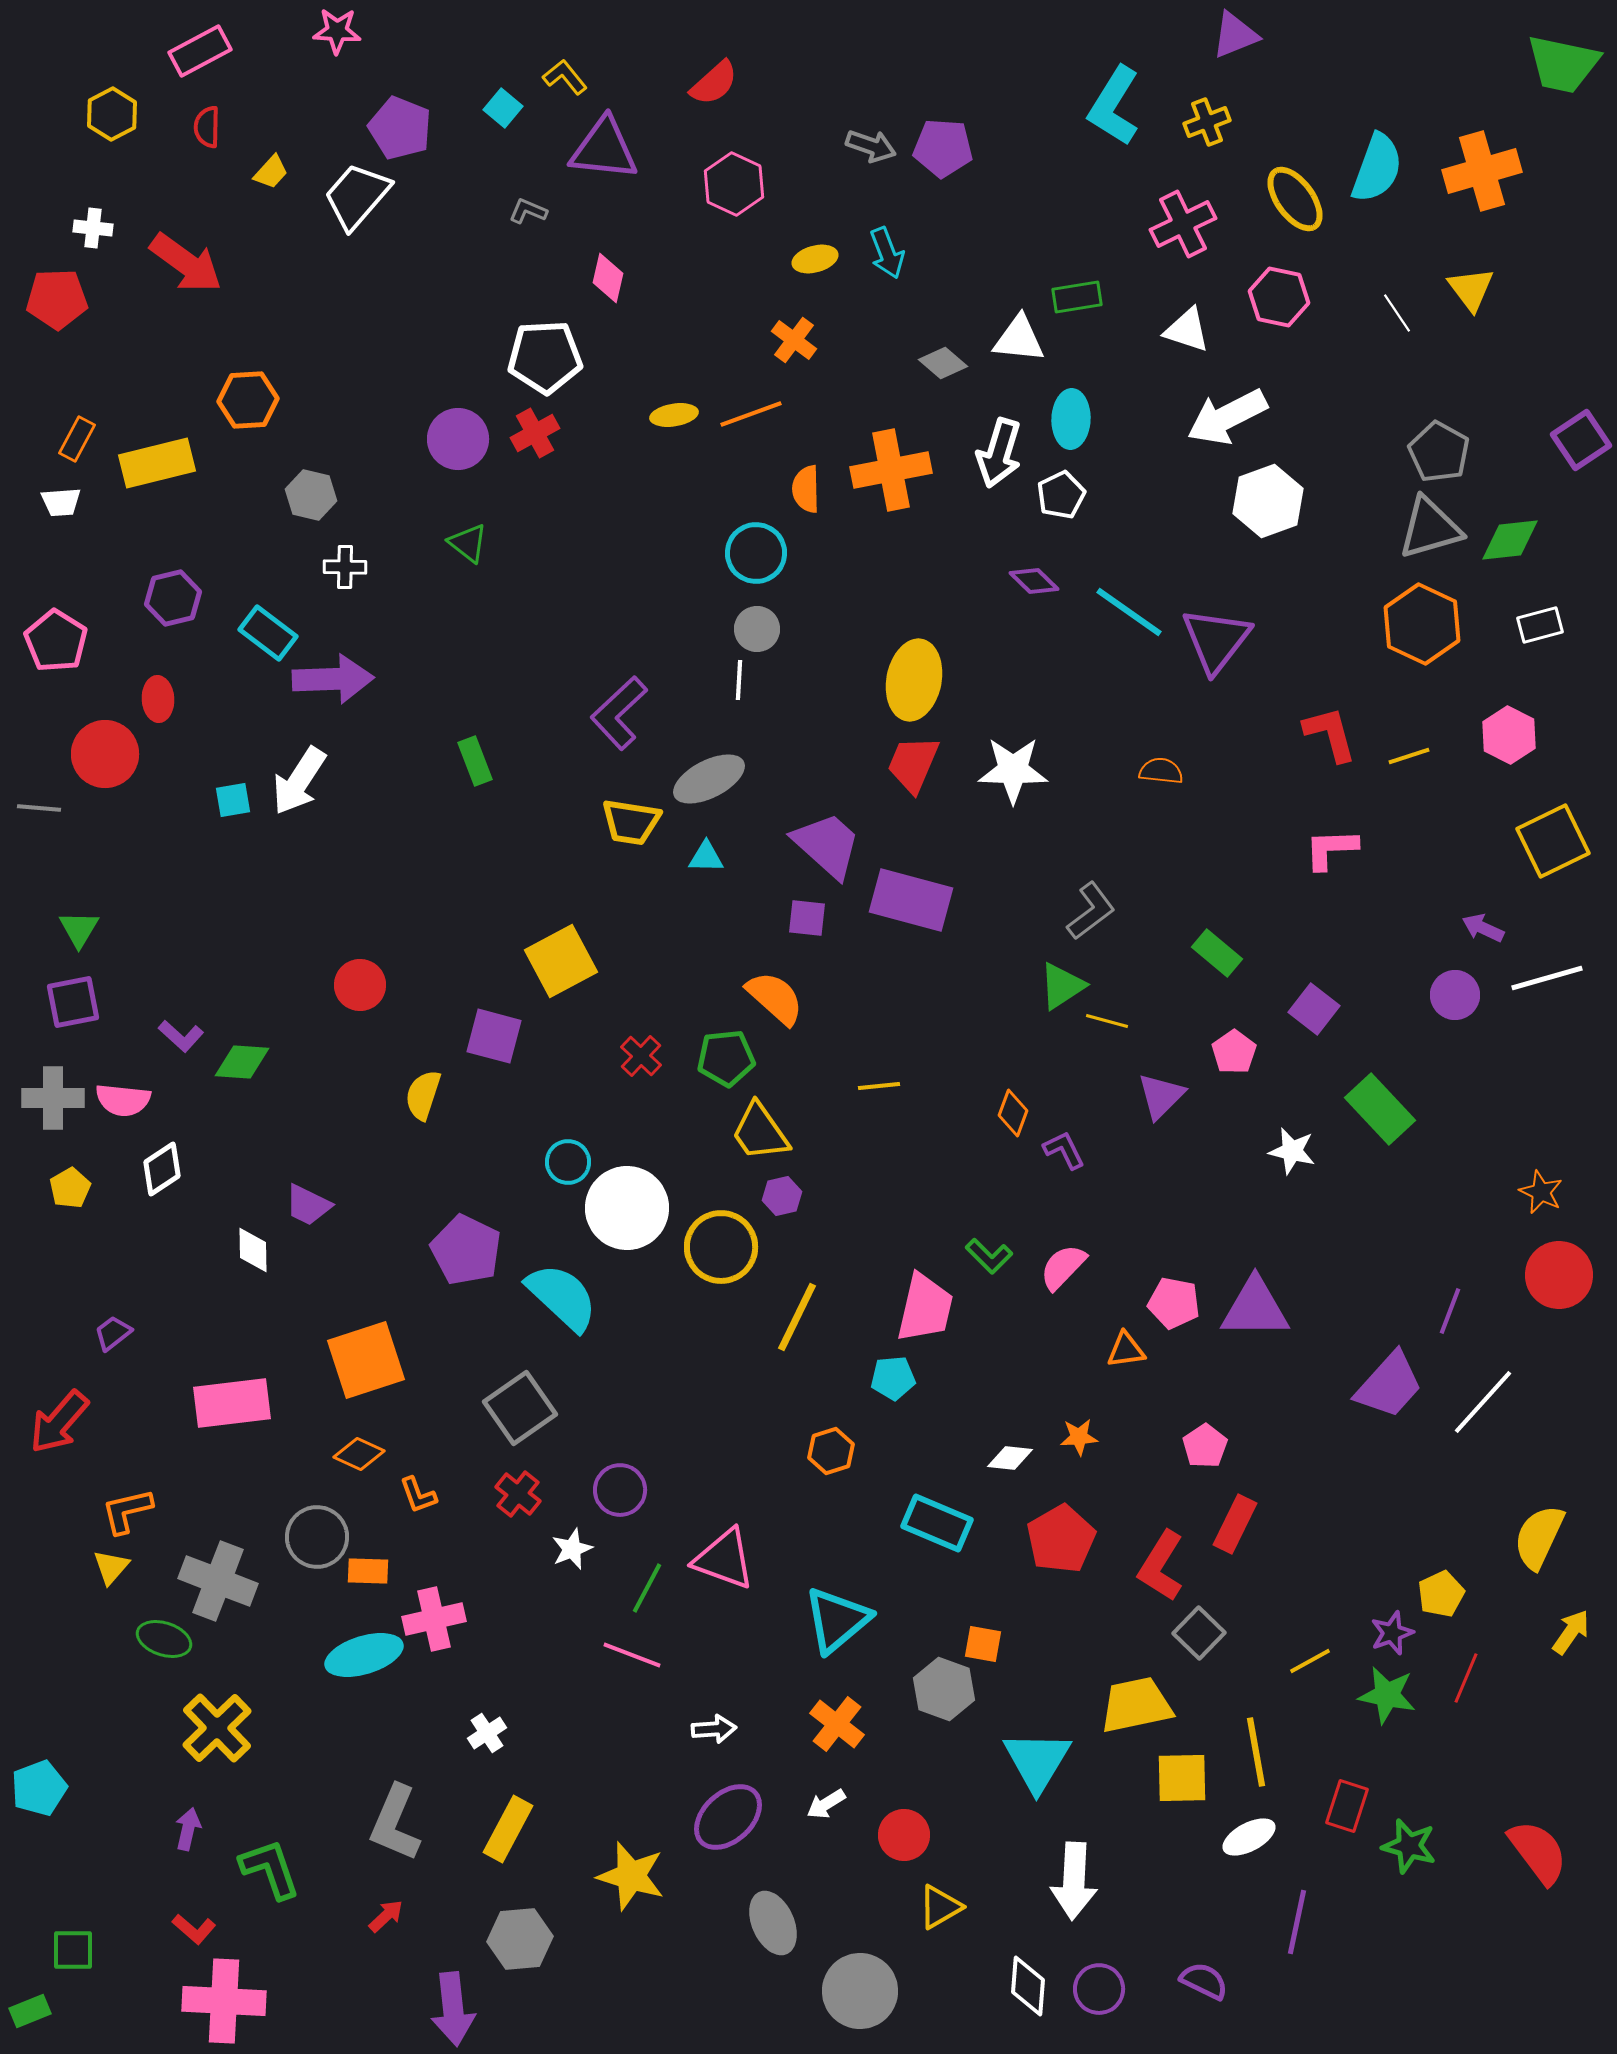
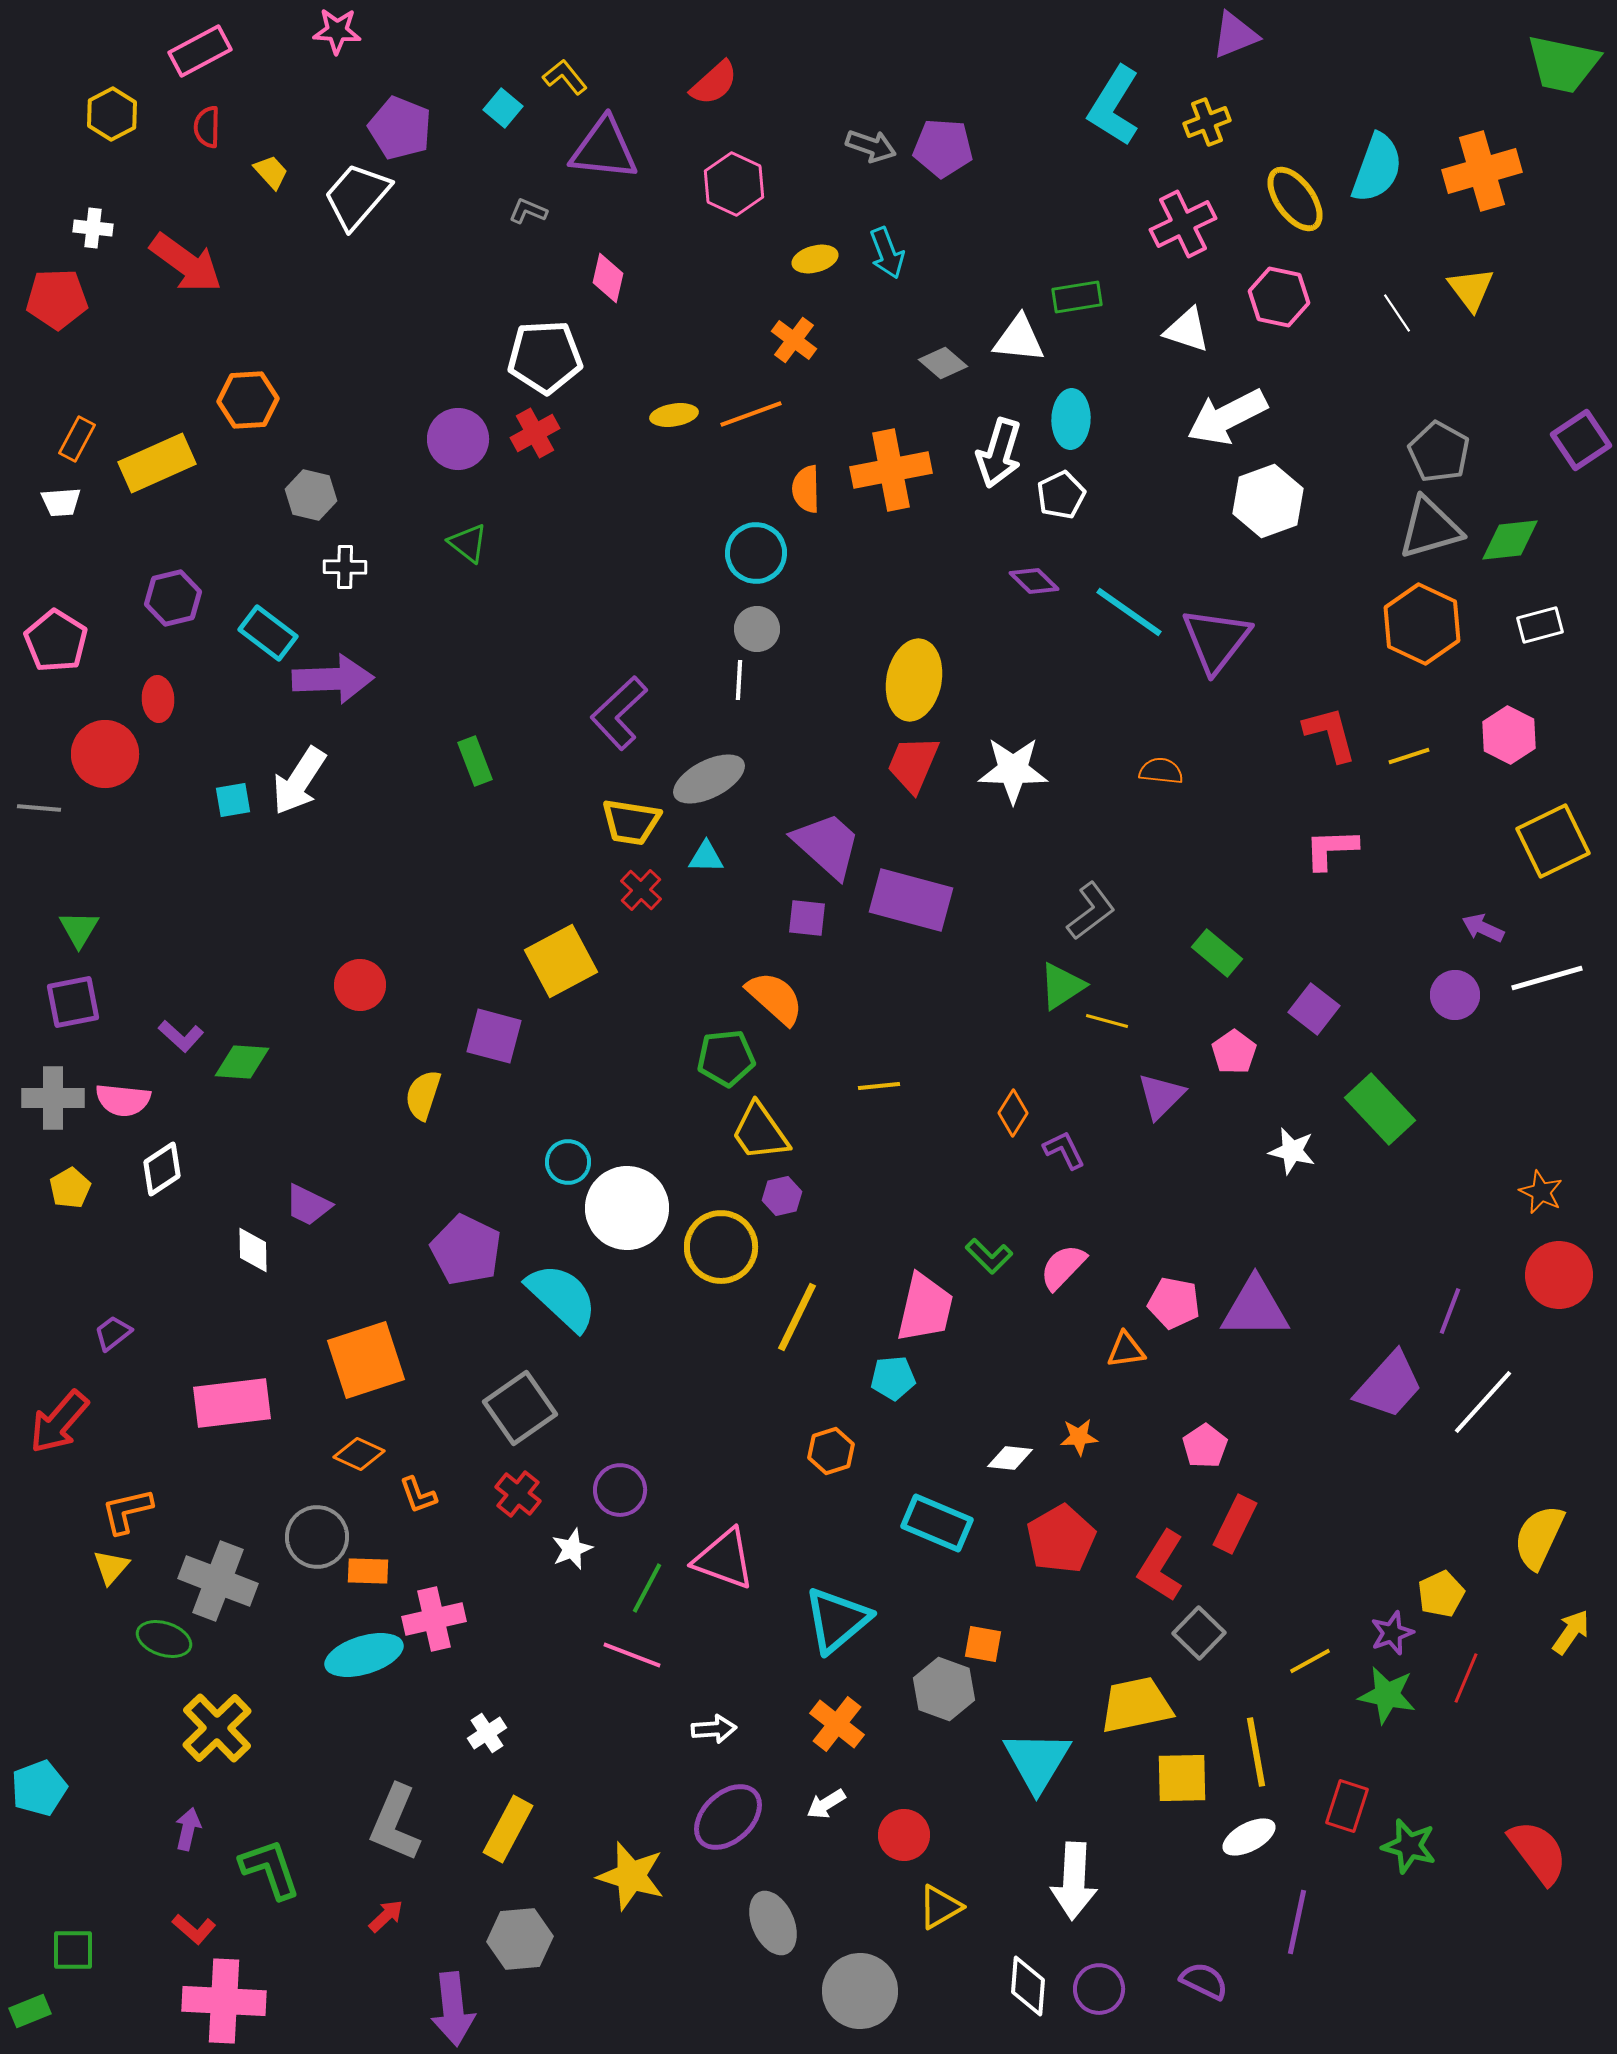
yellow trapezoid at (271, 172): rotated 84 degrees counterclockwise
yellow rectangle at (157, 463): rotated 10 degrees counterclockwise
red cross at (641, 1056): moved 166 px up
orange diamond at (1013, 1113): rotated 12 degrees clockwise
